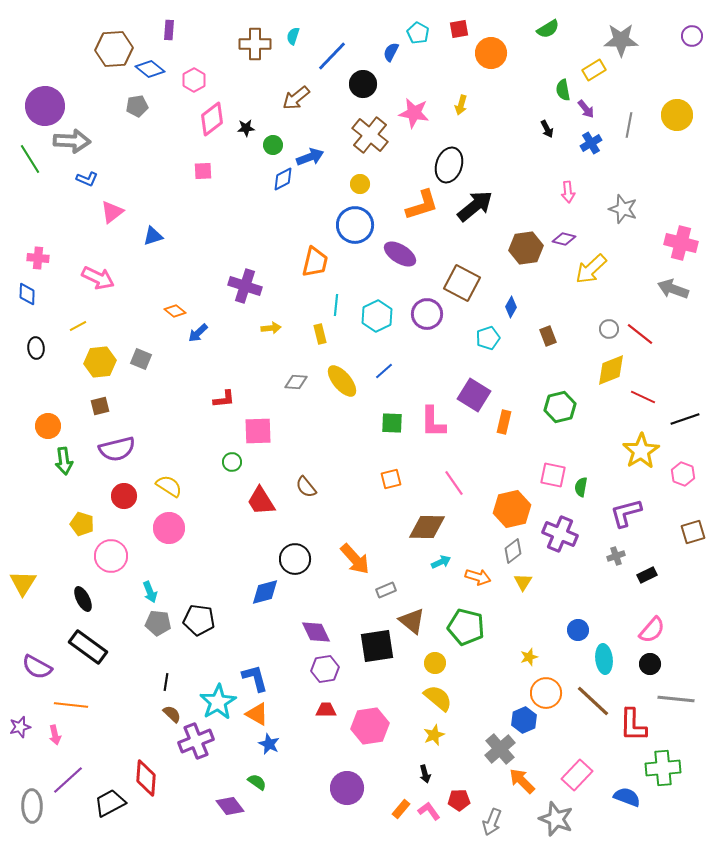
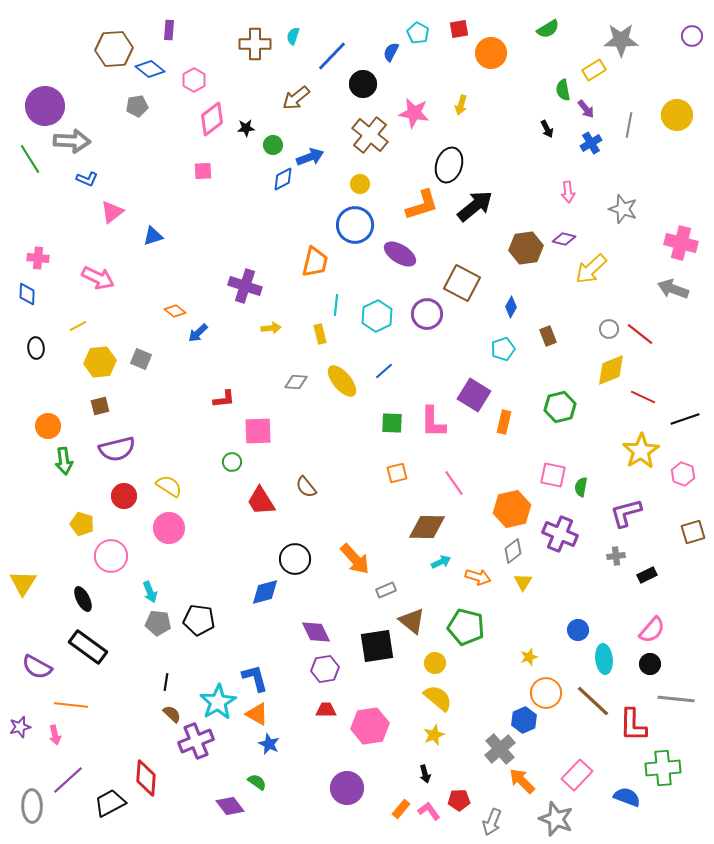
cyan pentagon at (488, 338): moved 15 px right, 11 px down
orange square at (391, 479): moved 6 px right, 6 px up
gray cross at (616, 556): rotated 12 degrees clockwise
